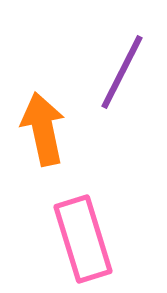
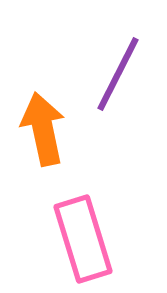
purple line: moved 4 px left, 2 px down
